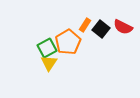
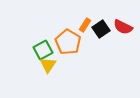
black square: rotated 18 degrees clockwise
orange pentagon: rotated 10 degrees counterclockwise
green square: moved 4 px left, 2 px down
yellow triangle: moved 1 px left, 2 px down
